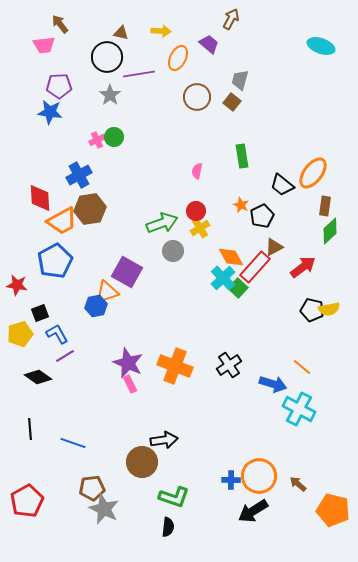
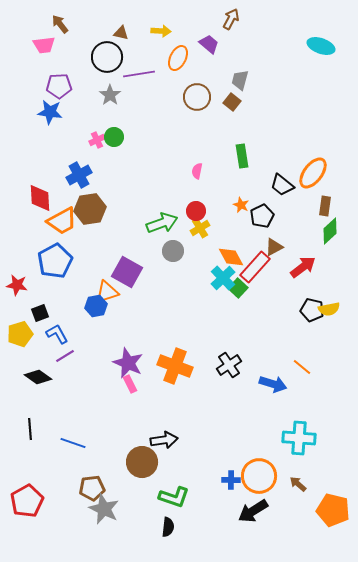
cyan cross at (299, 409): moved 29 px down; rotated 24 degrees counterclockwise
